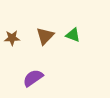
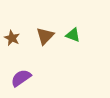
brown star: rotated 28 degrees clockwise
purple semicircle: moved 12 px left
